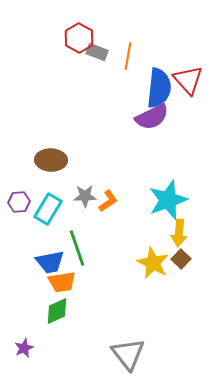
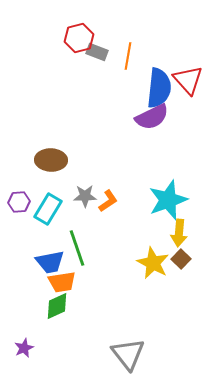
red hexagon: rotated 16 degrees clockwise
green diamond: moved 5 px up
